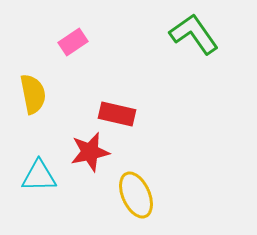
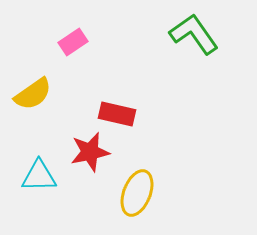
yellow semicircle: rotated 66 degrees clockwise
yellow ellipse: moved 1 px right, 2 px up; rotated 45 degrees clockwise
